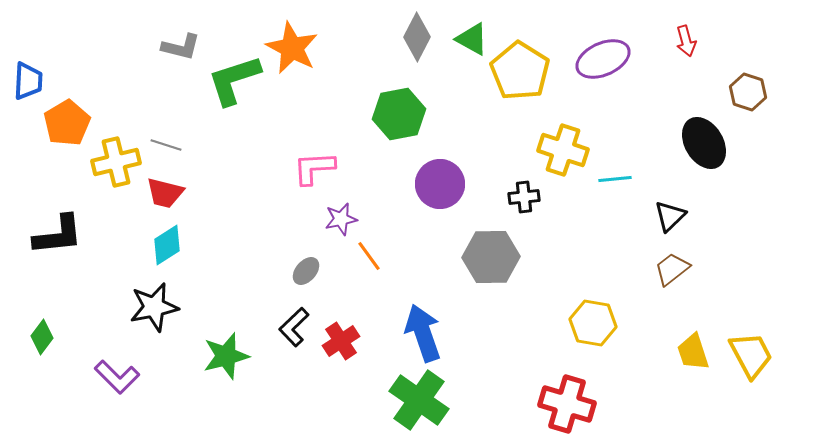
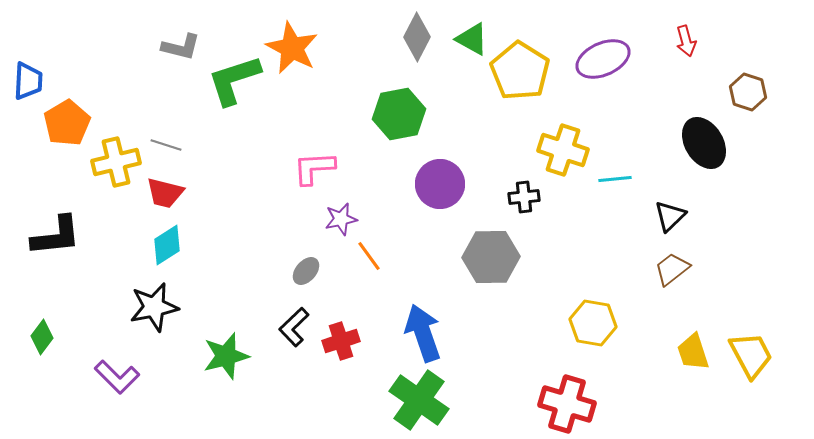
black L-shape at (58, 235): moved 2 px left, 1 px down
red cross at (341, 341): rotated 15 degrees clockwise
